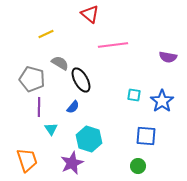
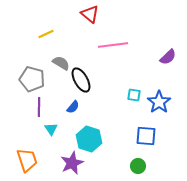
purple semicircle: rotated 54 degrees counterclockwise
gray semicircle: moved 1 px right
blue star: moved 3 px left, 1 px down
